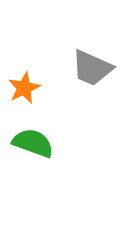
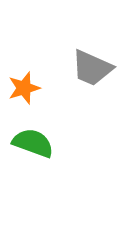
orange star: rotated 8 degrees clockwise
